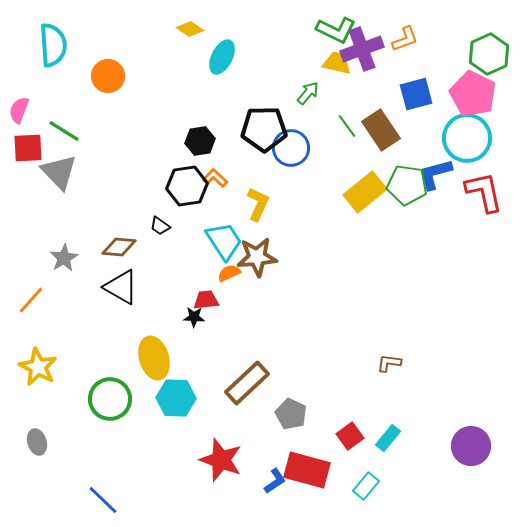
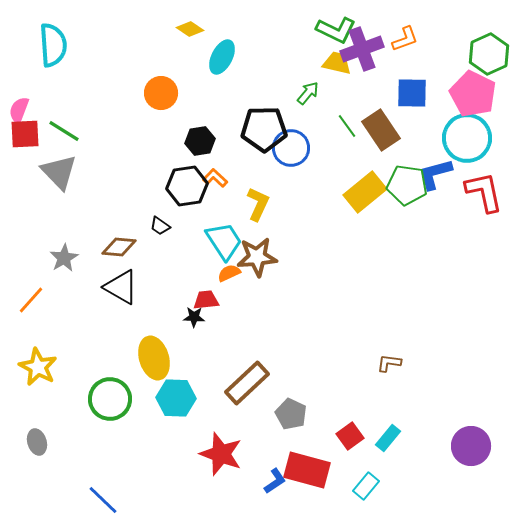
orange circle at (108, 76): moved 53 px right, 17 px down
blue square at (416, 94): moved 4 px left, 1 px up; rotated 16 degrees clockwise
red square at (28, 148): moved 3 px left, 14 px up
red star at (221, 460): moved 6 px up
